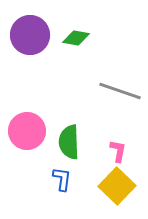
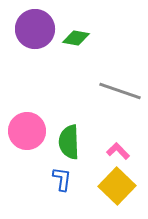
purple circle: moved 5 px right, 6 px up
pink L-shape: rotated 55 degrees counterclockwise
